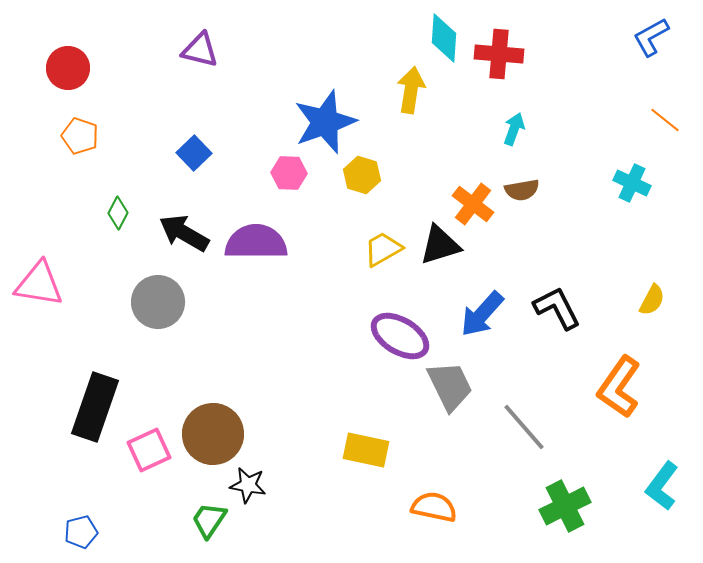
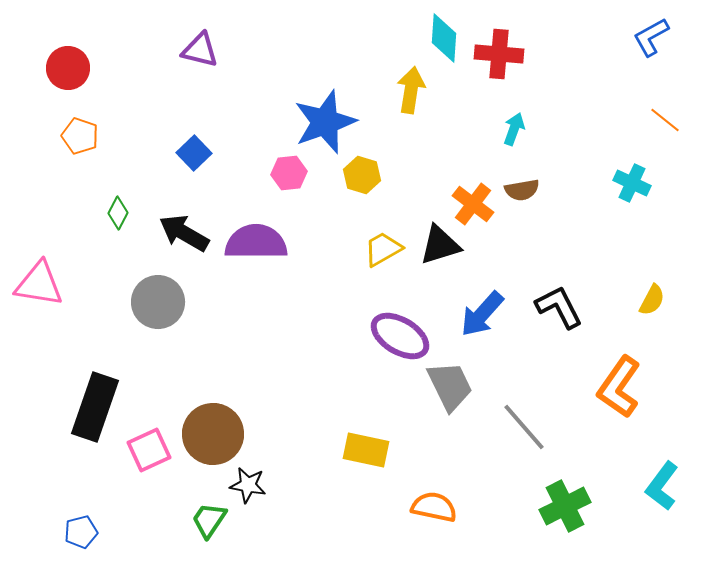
pink hexagon: rotated 8 degrees counterclockwise
black L-shape: moved 2 px right, 1 px up
